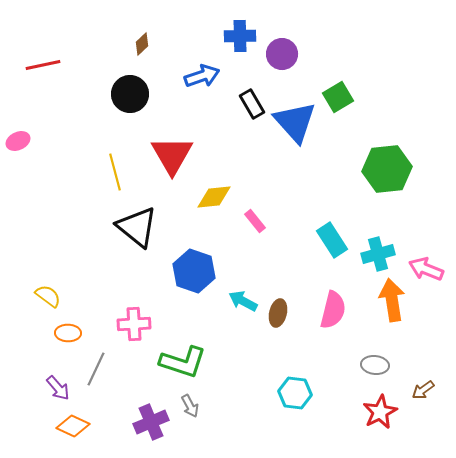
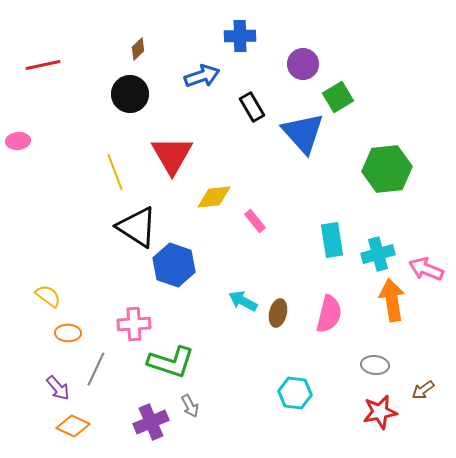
brown diamond: moved 4 px left, 5 px down
purple circle: moved 21 px right, 10 px down
black rectangle: moved 3 px down
blue triangle: moved 8 px right, 11 px down
pink ellipse: rotated 20 degrees clockwise
yellow line: rotated 6 degrees counterclockwise
black triangle: rotated 6 degrees counterclockwise
cyan rectangle: rotated 24 degrees clockwise
blue hexagon: moved 20 px left, 6 px up
pink semicircle: moved 4 px left, 4 px down
green L-shape: moved 12 px left
red star: rotated 16 degrees clockwise
